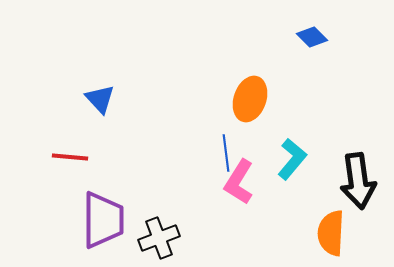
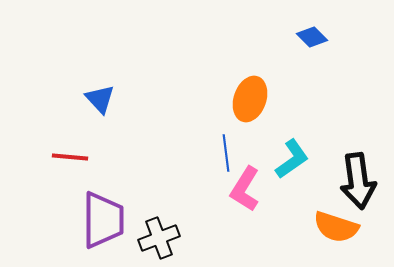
cyan L-shape: rotated 15 degrees clockwise
pink L-shape: moved 6 px right, 7 px down
orange semicircle: moved 5 px right, 6 px up; rotated 75 degrees counterclockwise
